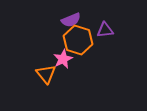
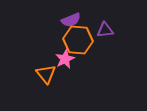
orange hexagon: rotated 12 degrees counterclockwise
pink star: moved 2 px right
